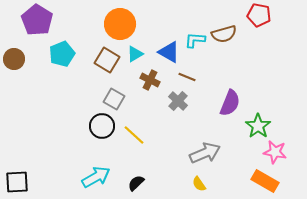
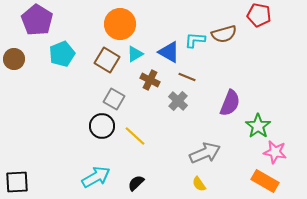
yellow line: moved 1 px right, 1 px down
